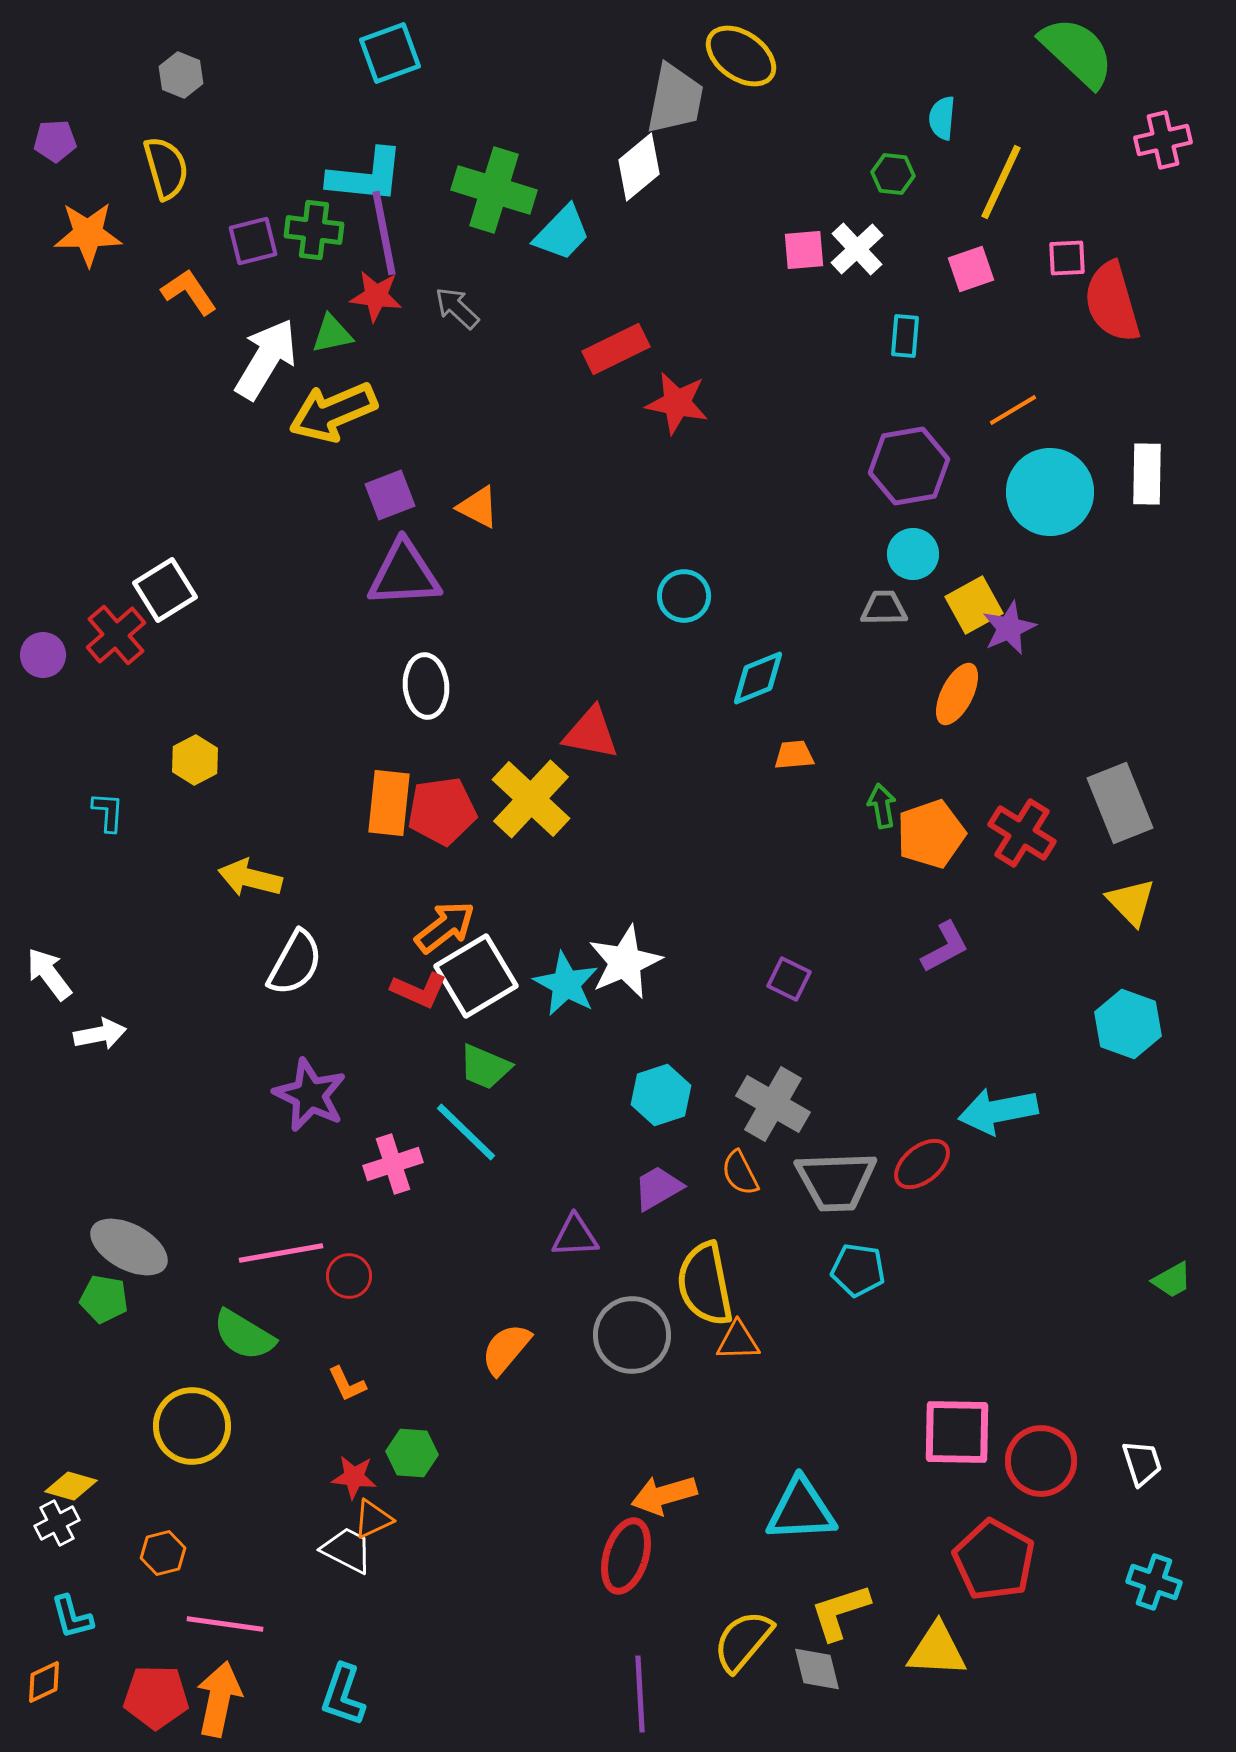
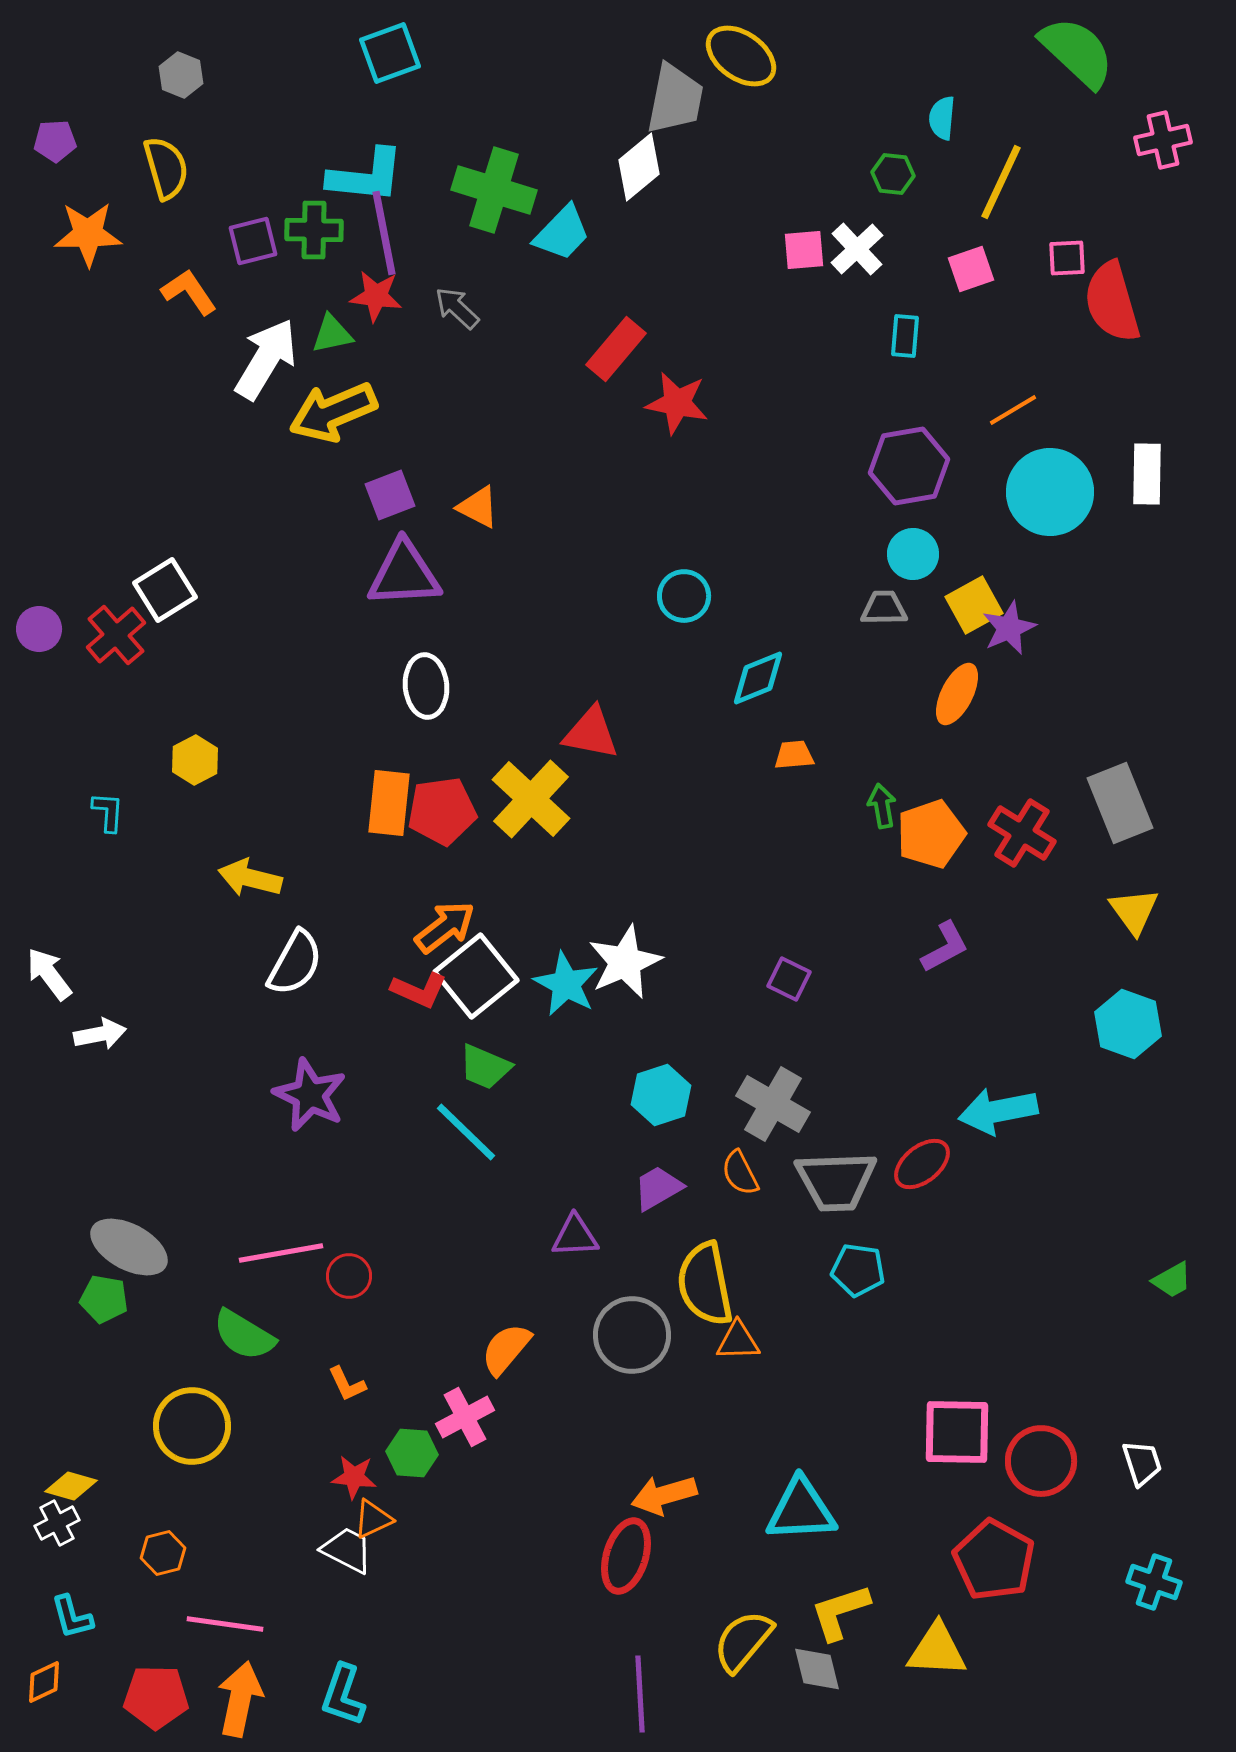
green cross at (314, 230): rotated 6 degrees counterclockwise
red rectangle at (616, 349): rotated 24 degrees counterclockwise
purple circle at (43, 655): moved 4 px left, 26 px up
yellow triangle at (1131, 902): moved 3 px right, 9 px down; rotated 8 degrees clockwise
white square at (476, 976): rotated 8 degrees counterclockwise
pink cross at (393, 1164): moved 72 px right, 253 px down; rotated 10 degrees counterclockwise
orange arrow at (219, 1699): moved 21 px right
